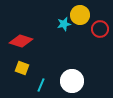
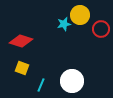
red circle: moved 1 px right
